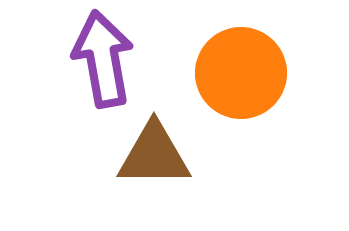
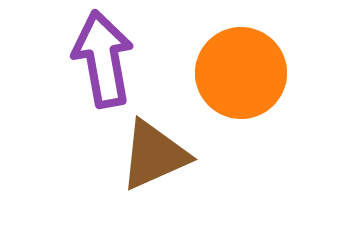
brown triangle: rotated 24 degrees counterclockwise
